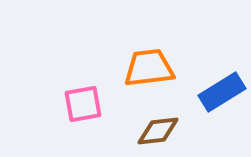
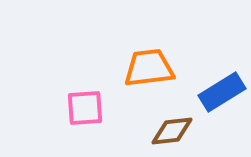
pink square: moved 2 px right, 4 px down; rotated 6 degrees clockwise
brown diamond: moved 14 px right
